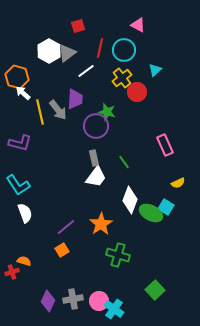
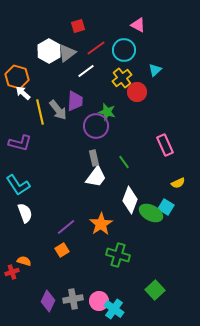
red line: moved 4 px left; rotated 42 degrees clockwise
purple trapezoid: moved 2 px down
